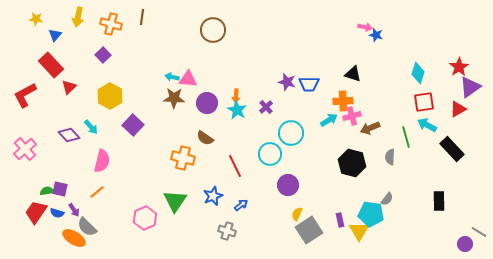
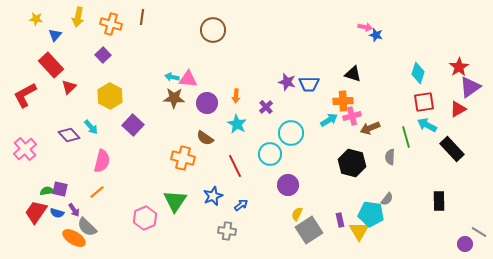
cyan star at (237, 110): moved 14 px down
gray cross at (227, 231): rotated 12 degrees counterclockwise
